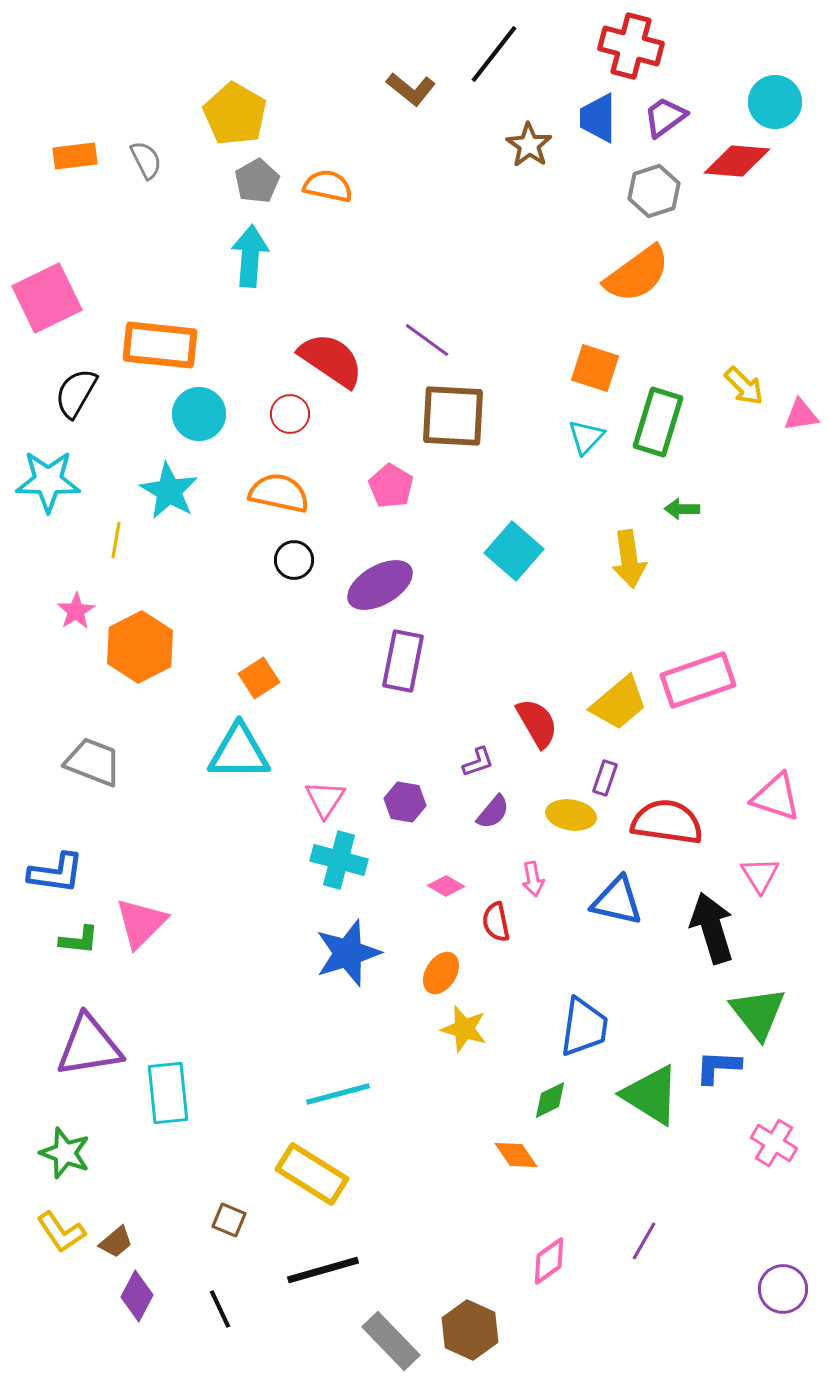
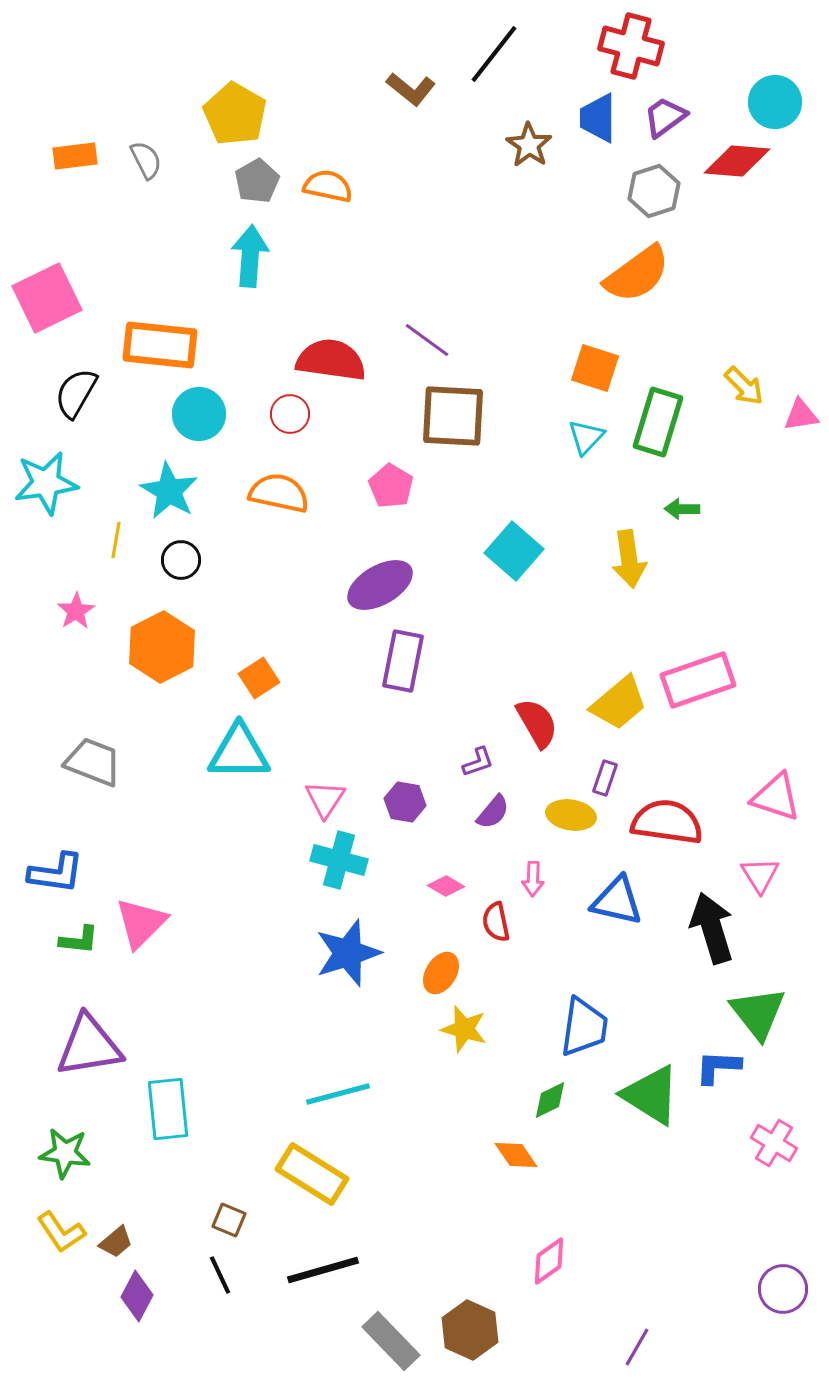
red semicircle at (331, 360): rotated 26 degrees counterclockwise
cyan star at (48, 481): moved 2 px left, 2 px down; rotated 10 degrees counterclockwise
black circle at (294, 560): moved 113 px left
orange hexagon at (140, 647): moved 22 px right
pink arrow at (533, 879): rotated 12 degrees clockwise
cyan rectangle at (168, 1093): moved 16 px down
green star at (65, 1153): rotated 12 degrees counterclockwise
purple line at (644, 1241): moved 7 px left, 106 px down
black line at (220, 1309): moved 34 px up
